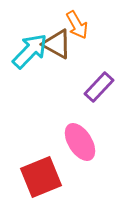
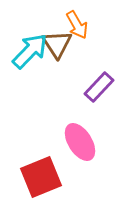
brown triangle: rotated 28 degrees clockwise
